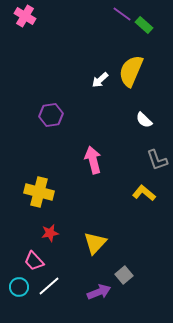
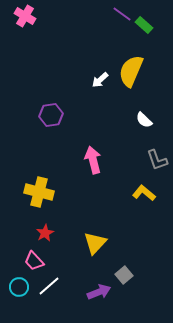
red star: moved 5 px left; rotated 18 degrees counterclockwise
